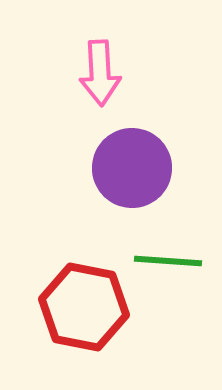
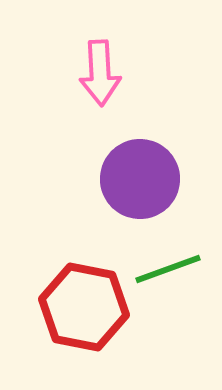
purple circle: moved 8 px right, 11 px down
green line: moved 8 px down; rotated 24 degrees counterclockwise
